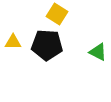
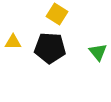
black pentagon: moved 3 px right, 3 px down
green triangle: rotated 24 degrees clockwise
